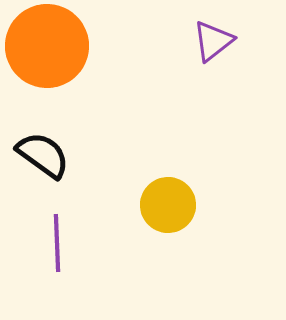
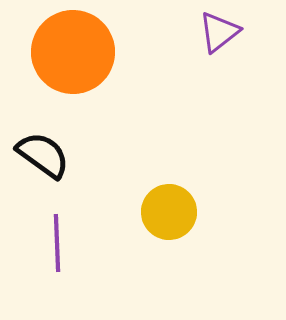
purple triangle: moved 6 px right, 9 px up
orange circle: moved 26 px right, 6 px down
yellow circle: moved 1 px right, 7 px down
